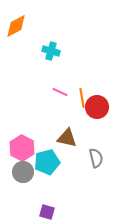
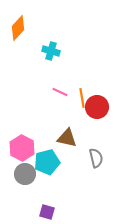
orange diamond: moved 2 px right, 2 px down; rotated 20 degrees counterclockwise
gray circle: moved 2 px right, 2 px down
